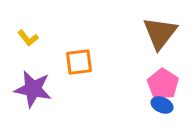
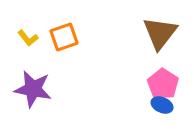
orange square: moved 15 px left, 25 px up; rotated 12 degrees counterclockwise
